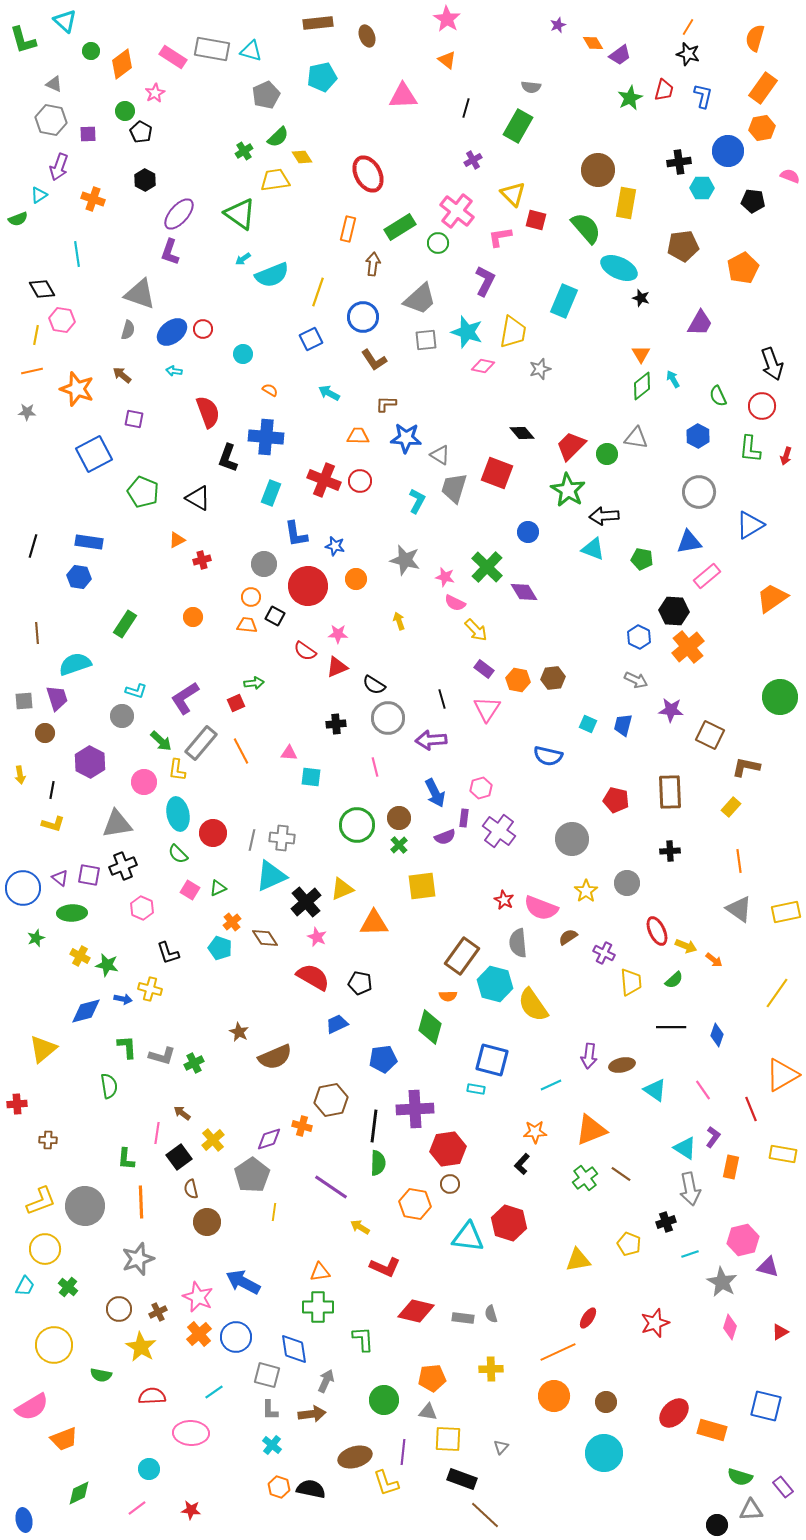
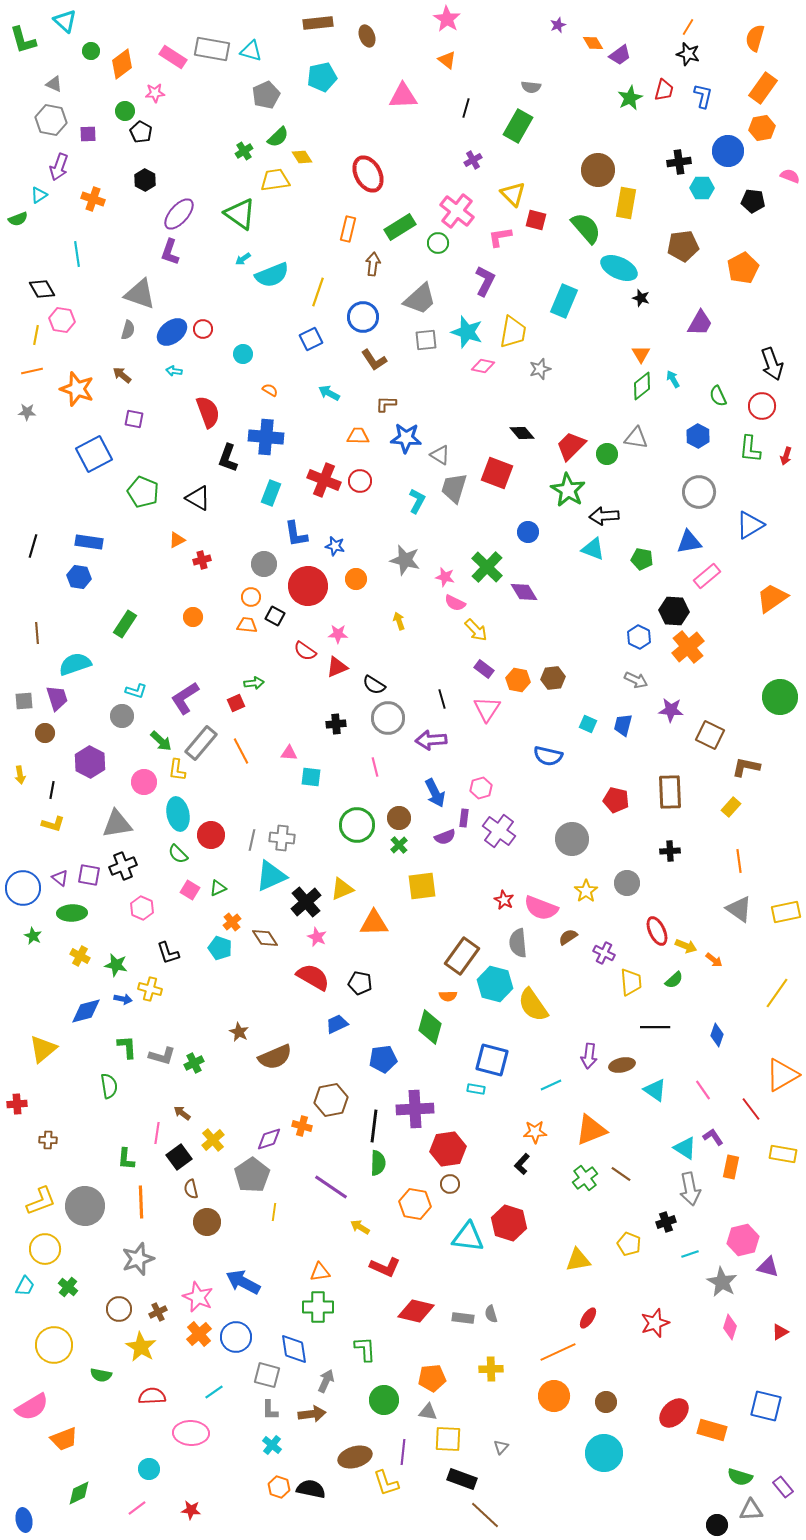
pink star at (155, 93): rotated 24 degrees clockwise
red circle at (213, 833): moved 2 px left, 2 px down
green star at (36, 938): moved 3 px left, 2 px up; rotated 24 degrees counterclockwise
green star at (107, 965): moved 9 px right
black line at (671, 1027): moved 16 px left
red line at (751, 1109): rotated 15 degrees counterclockwise
purple L-shape at (713, 1137): rotated 70 degrees counterclockwise
green L-shape at (363, 1339): moved 2 px right, 10 px down
